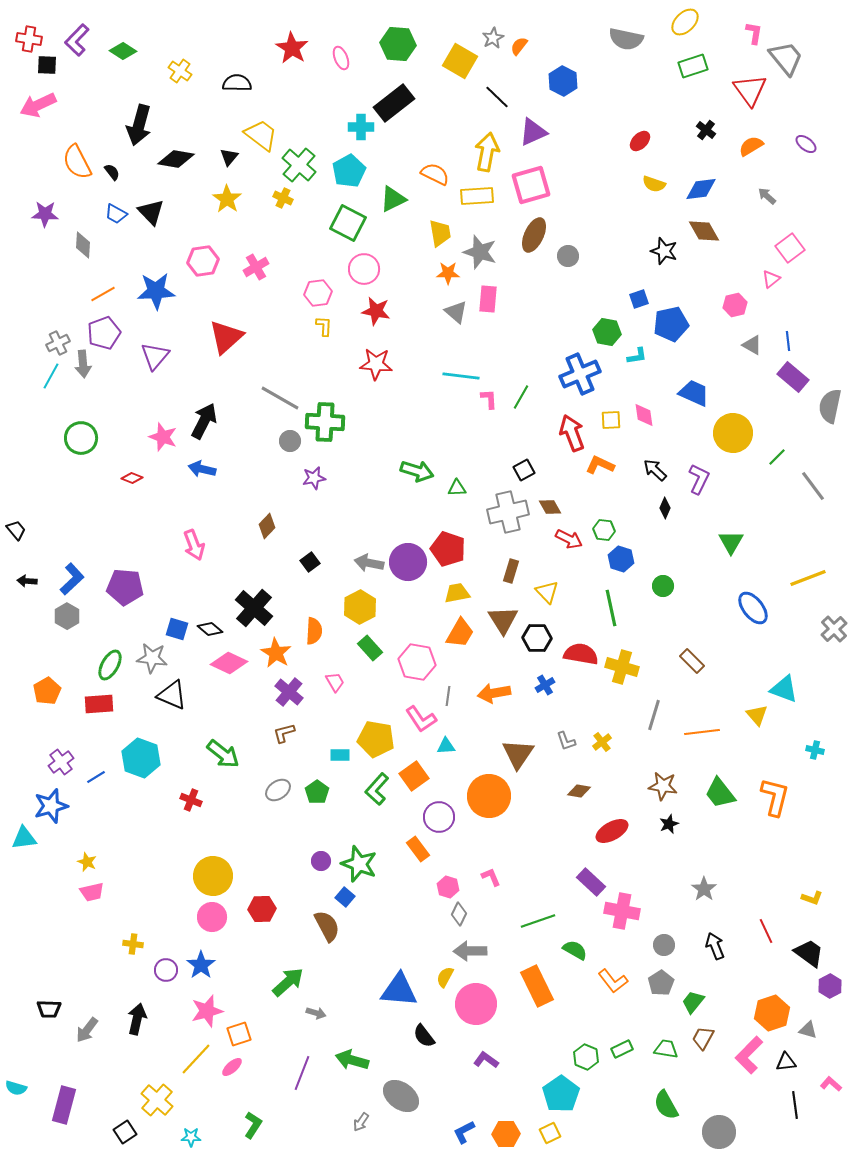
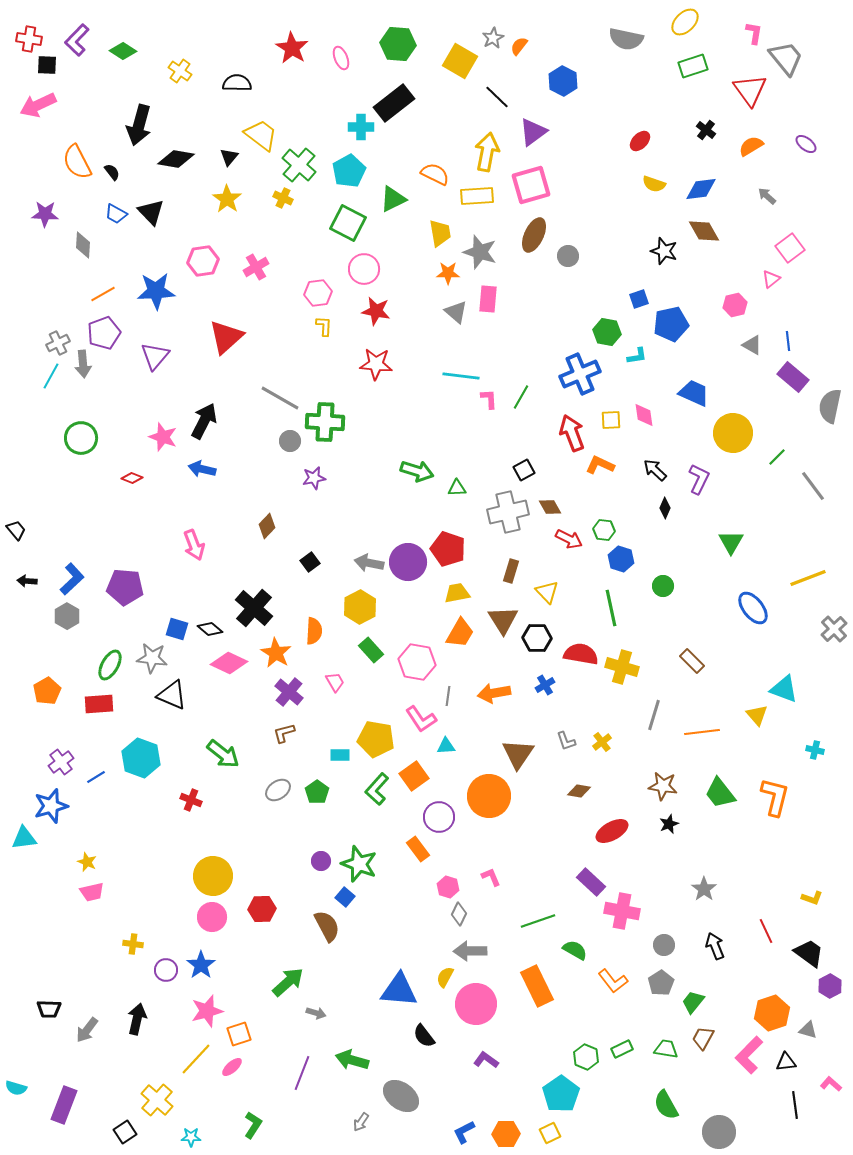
purple triangle at (533, 132): rotated 12 degrees counterclockwise
green rectangle at (370, 648): moved 1 px right, 2 px down
purple rectangle at (64, 1105): rotated 6 degrees clockwise
